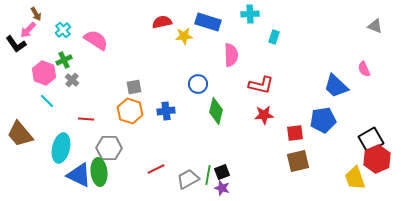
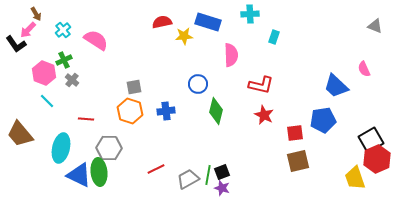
red star at (264, 115): rotated 30 degrees clockwise
